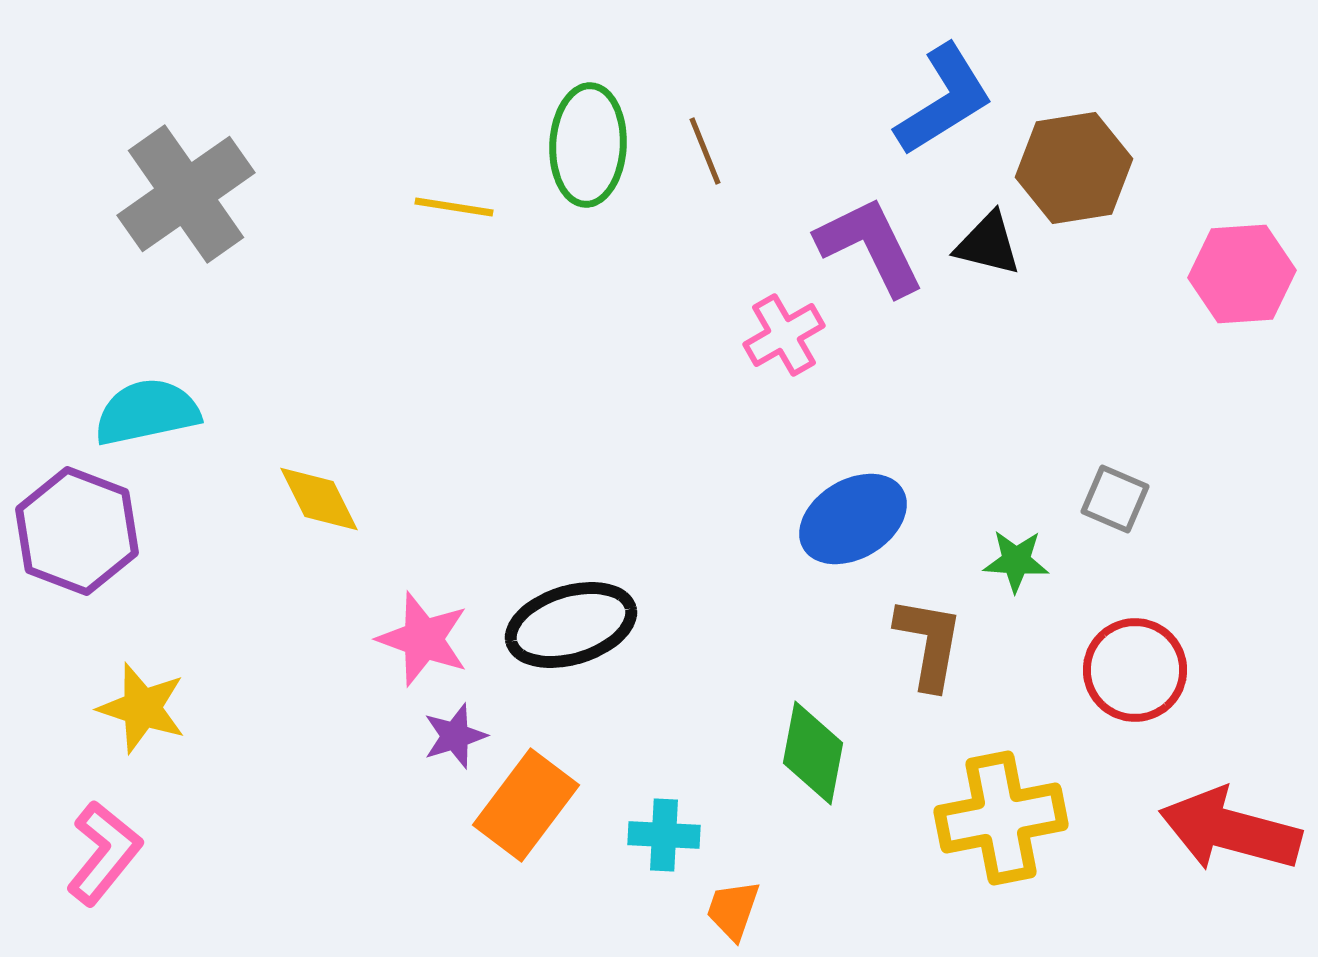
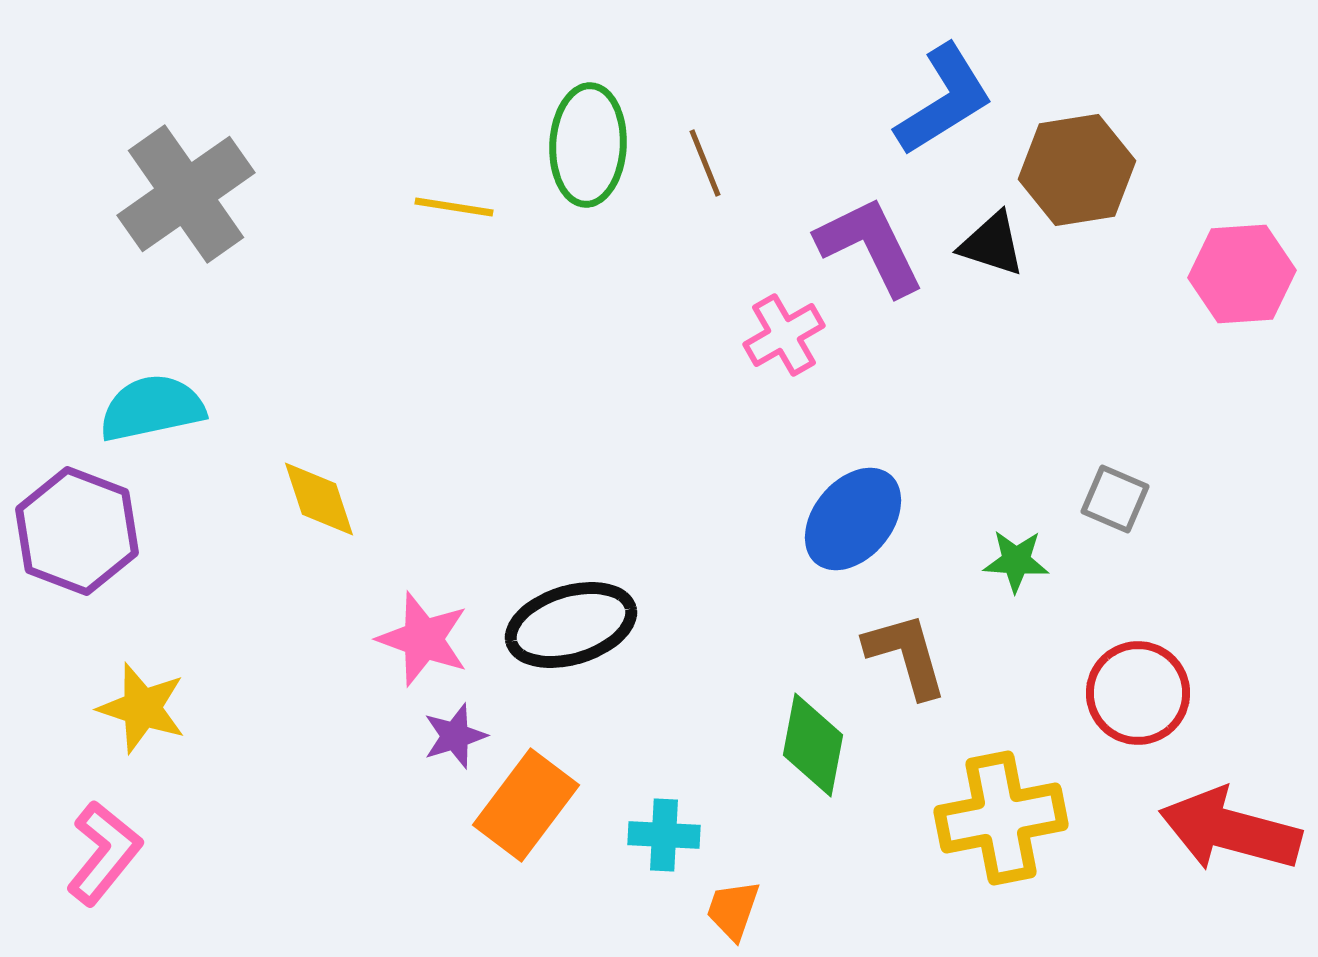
brown line: moved 12 px down
brown hexagon: moved 3 px right, 2 px down
black triangle: moved 4 px right; rotated 4 degrees clockwise
cyan semicircle: moved 5 px right, 4 px up
yellow diamond: rotated 8 degrees clockwise
blue ellipse: rotated 19 degrees counterclockwise
brown L-shape: moved 23 px left, 12 px down; rotated 26 degrees counterclockwise
red circle: moved 3 px right, 23 px down
green diamond: moved 8 px up
